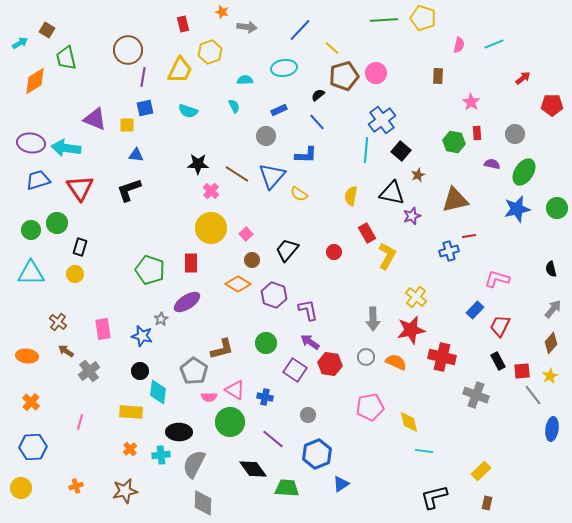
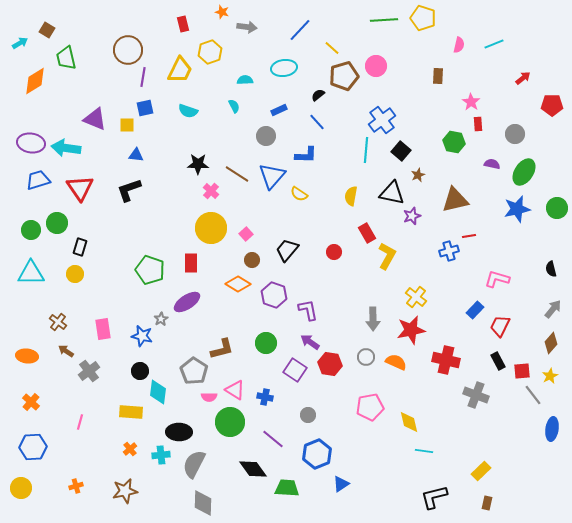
pink circle at (376, 73): moved 7 px up
red rectangle at (477, 133): moved 1 px right, 9 px up
red cross at (442, 357): moved 4 px right, 3 px down
